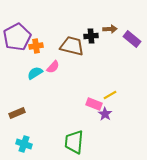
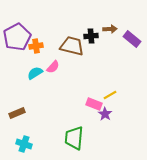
green trapezoid: moved 4 px up
